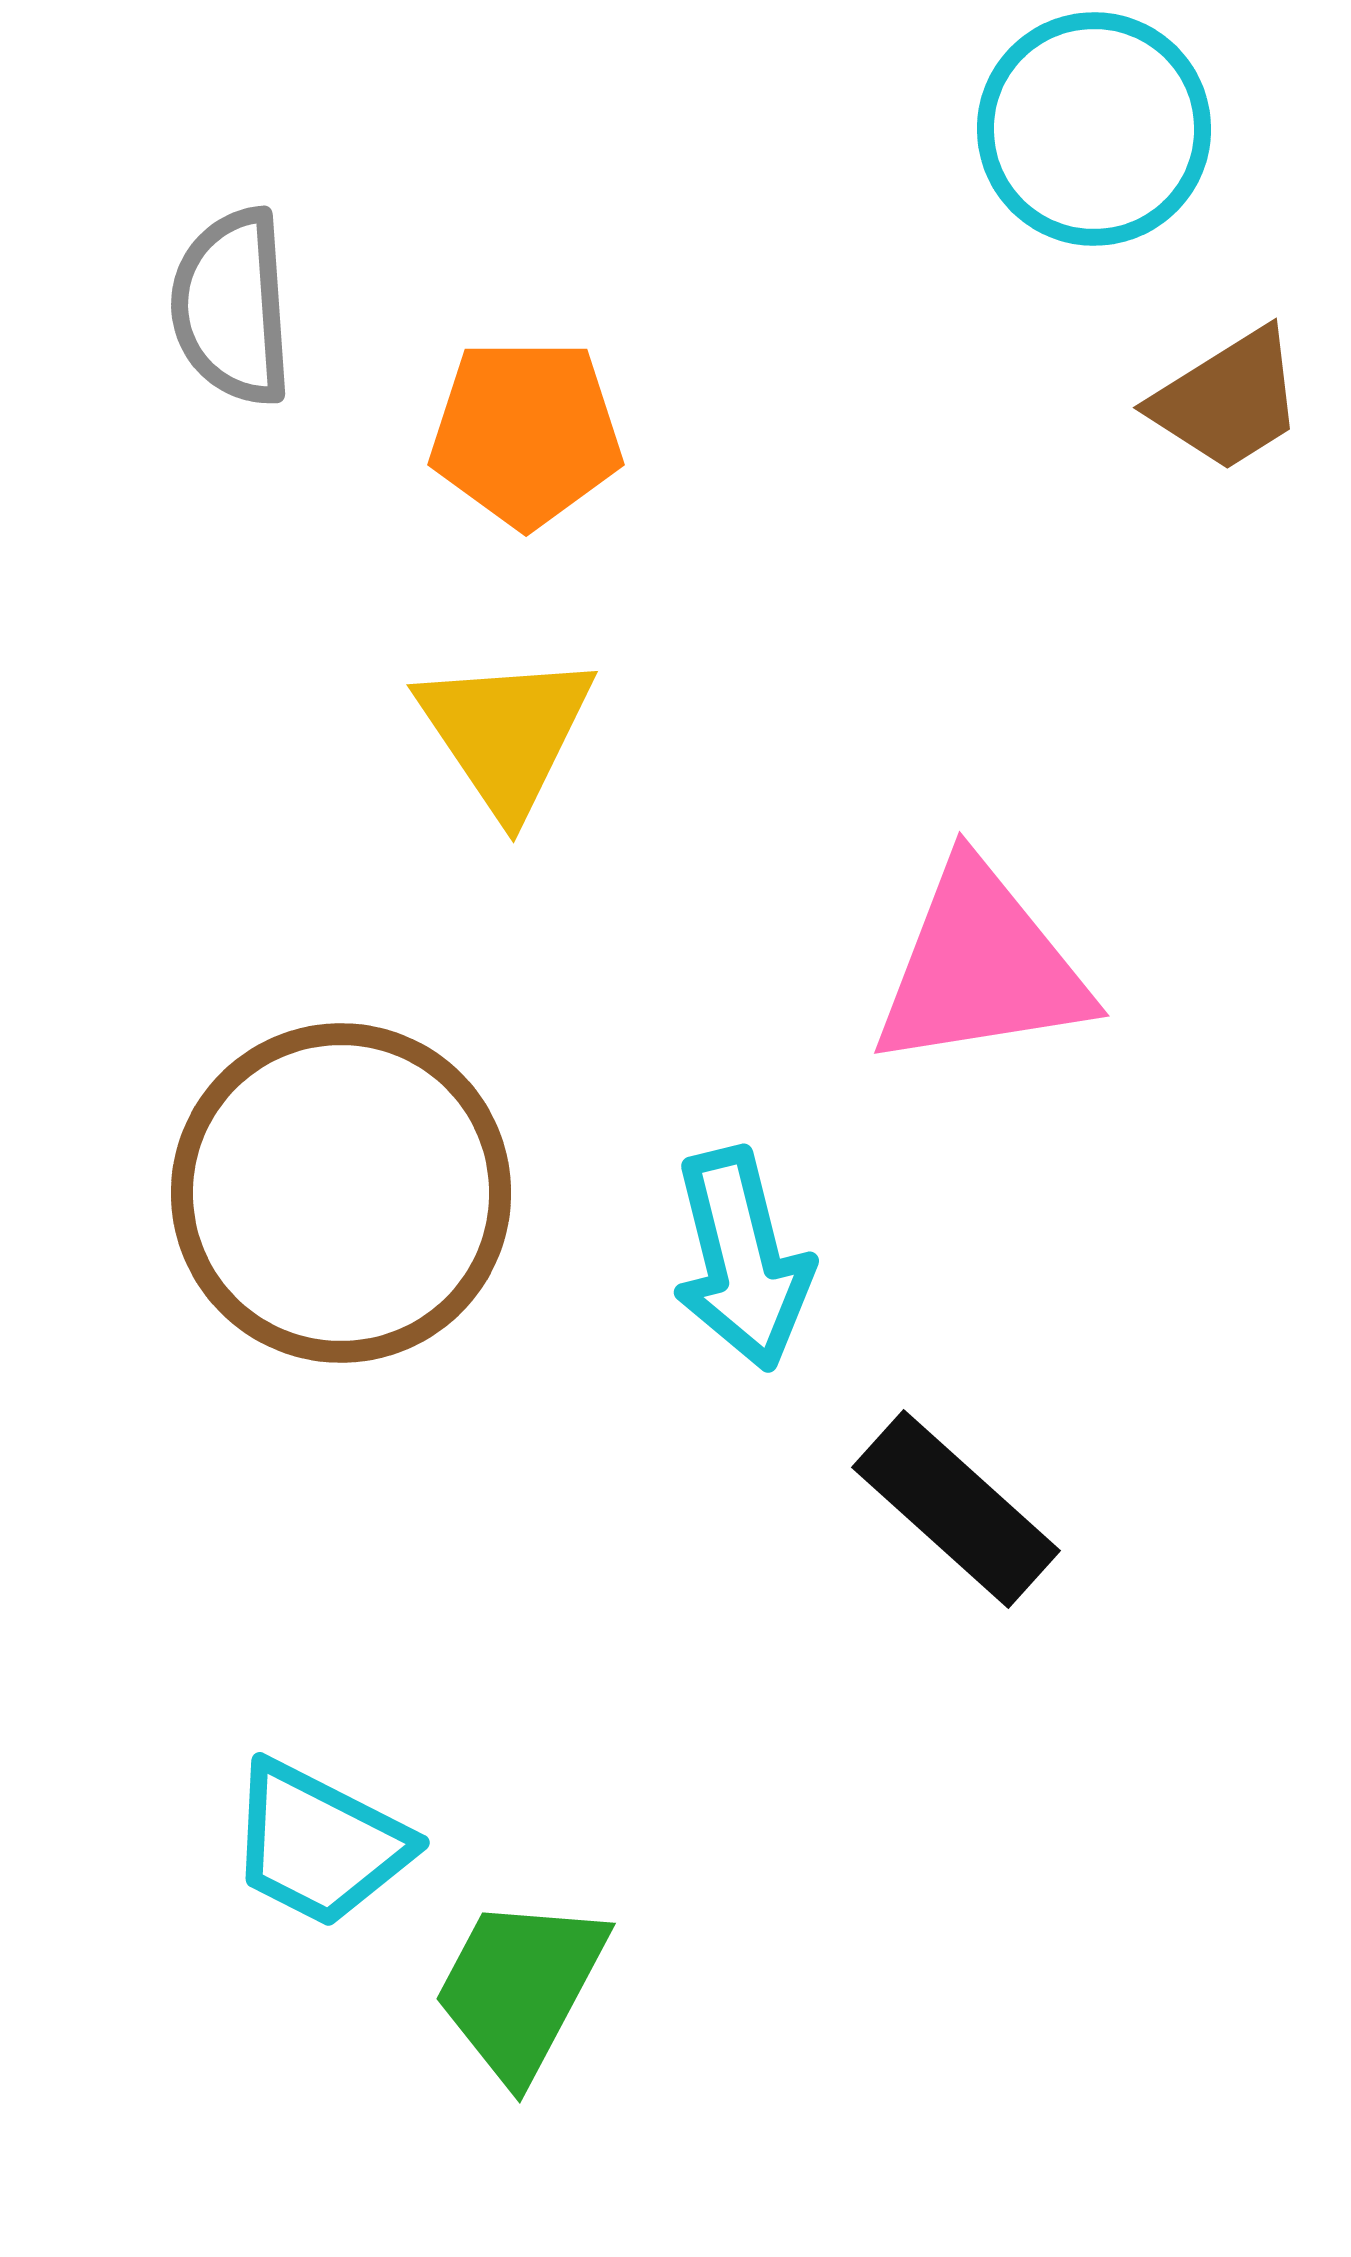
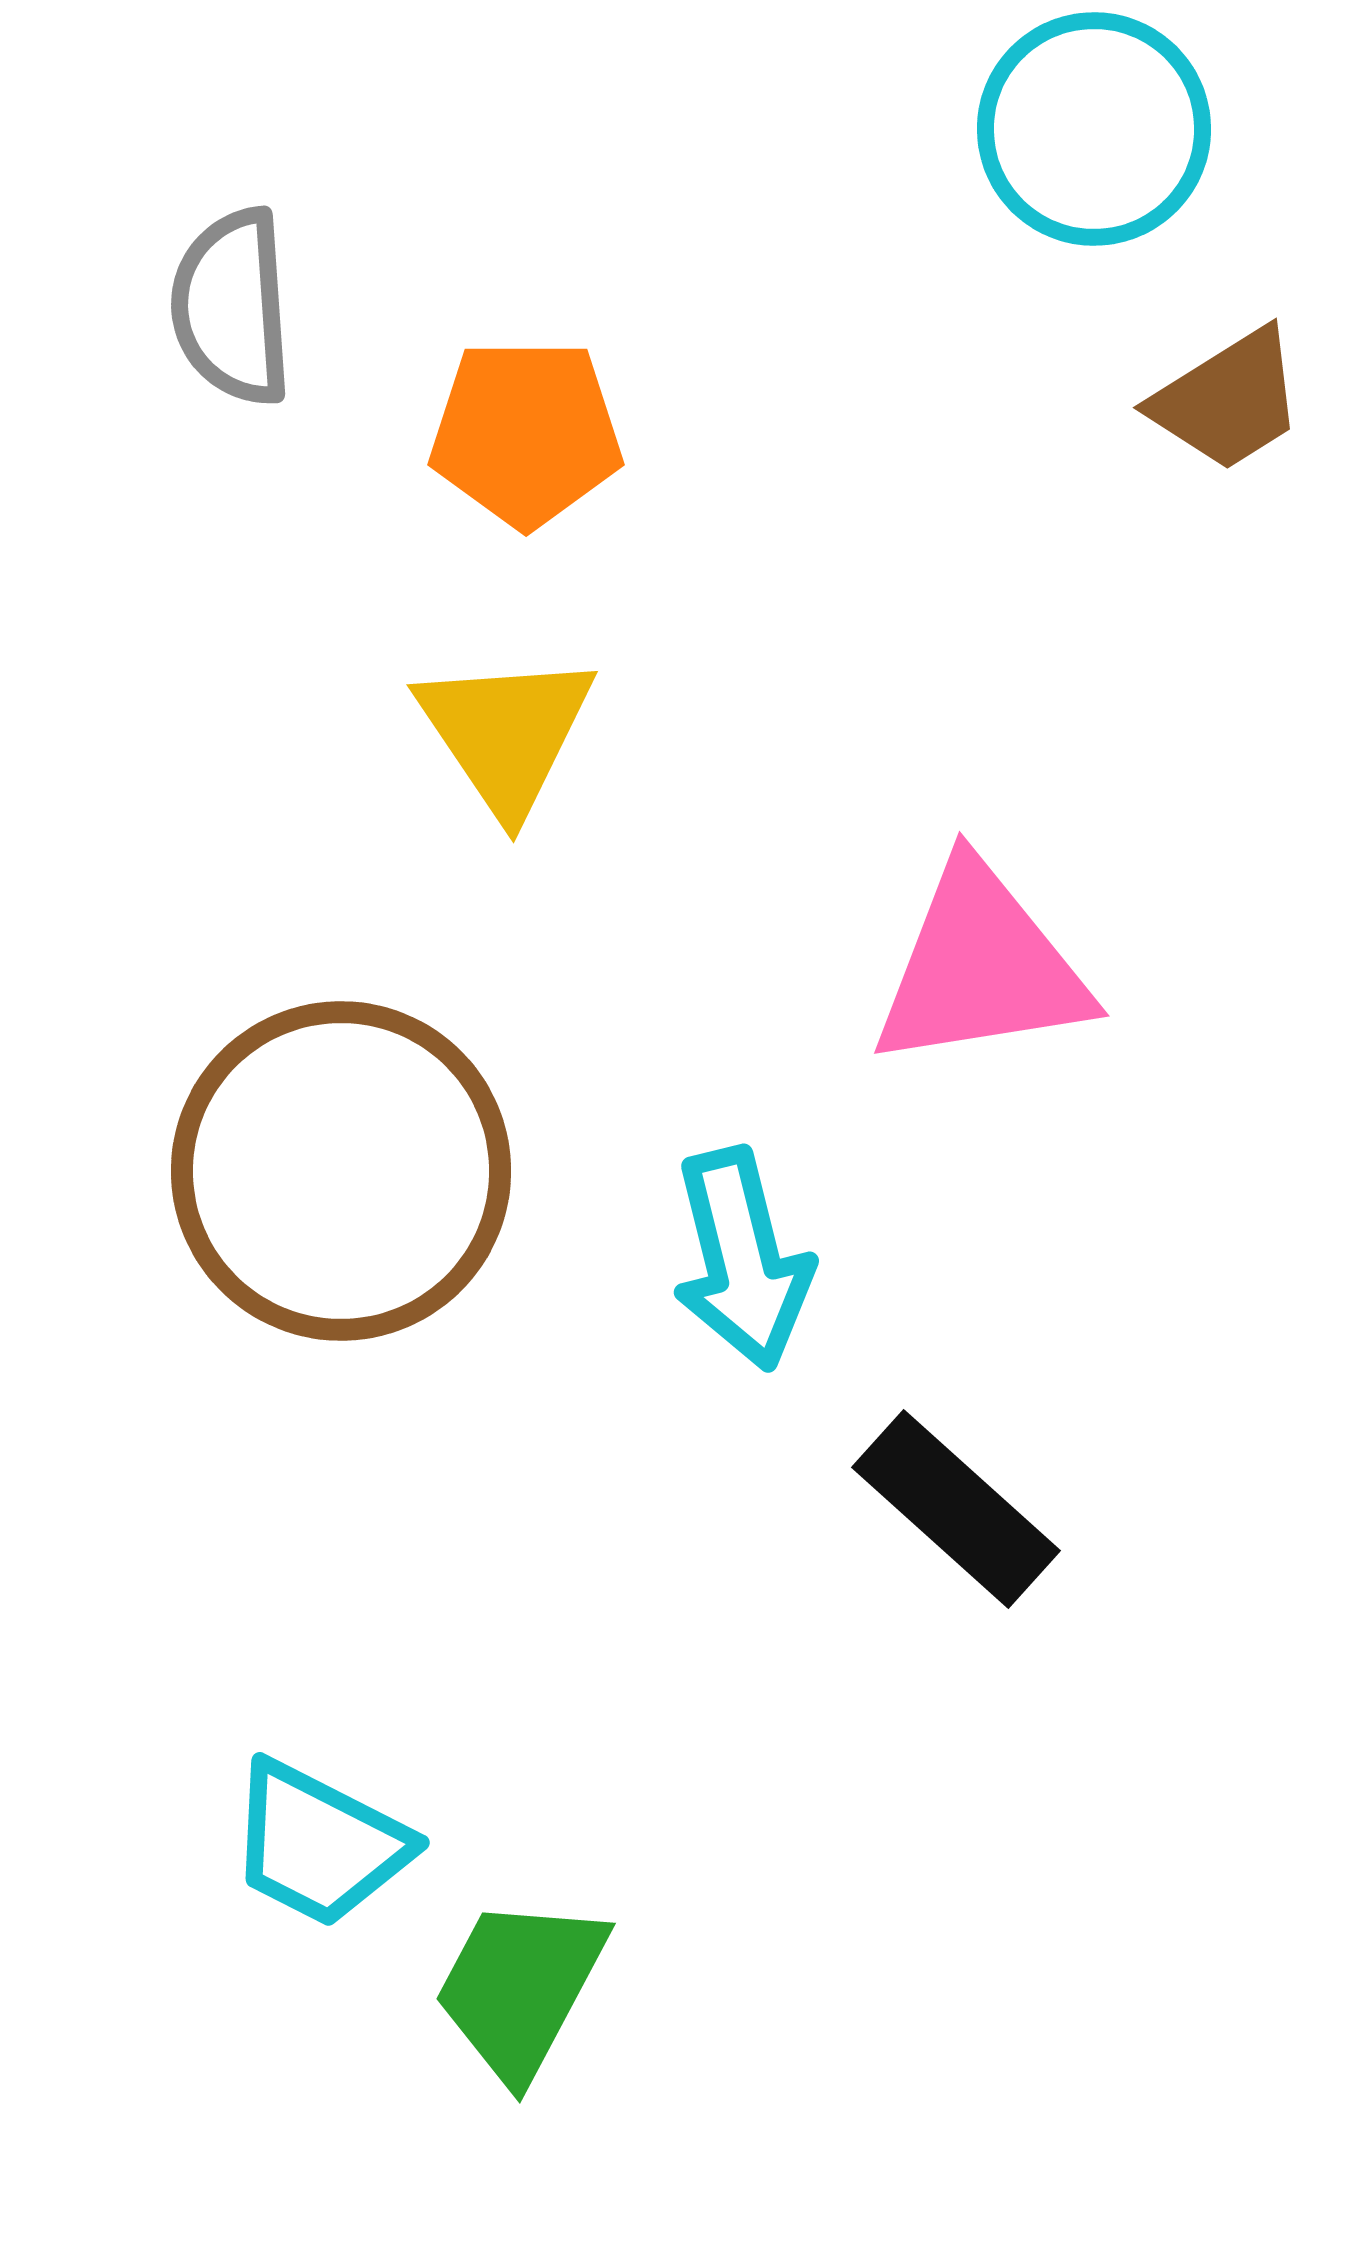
brown circle: moved 22 px up
